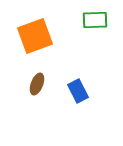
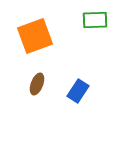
blue rectangle: rotated 60 degrees clockwise
